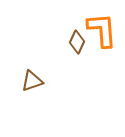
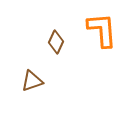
brown diamond: moved 21 px left
